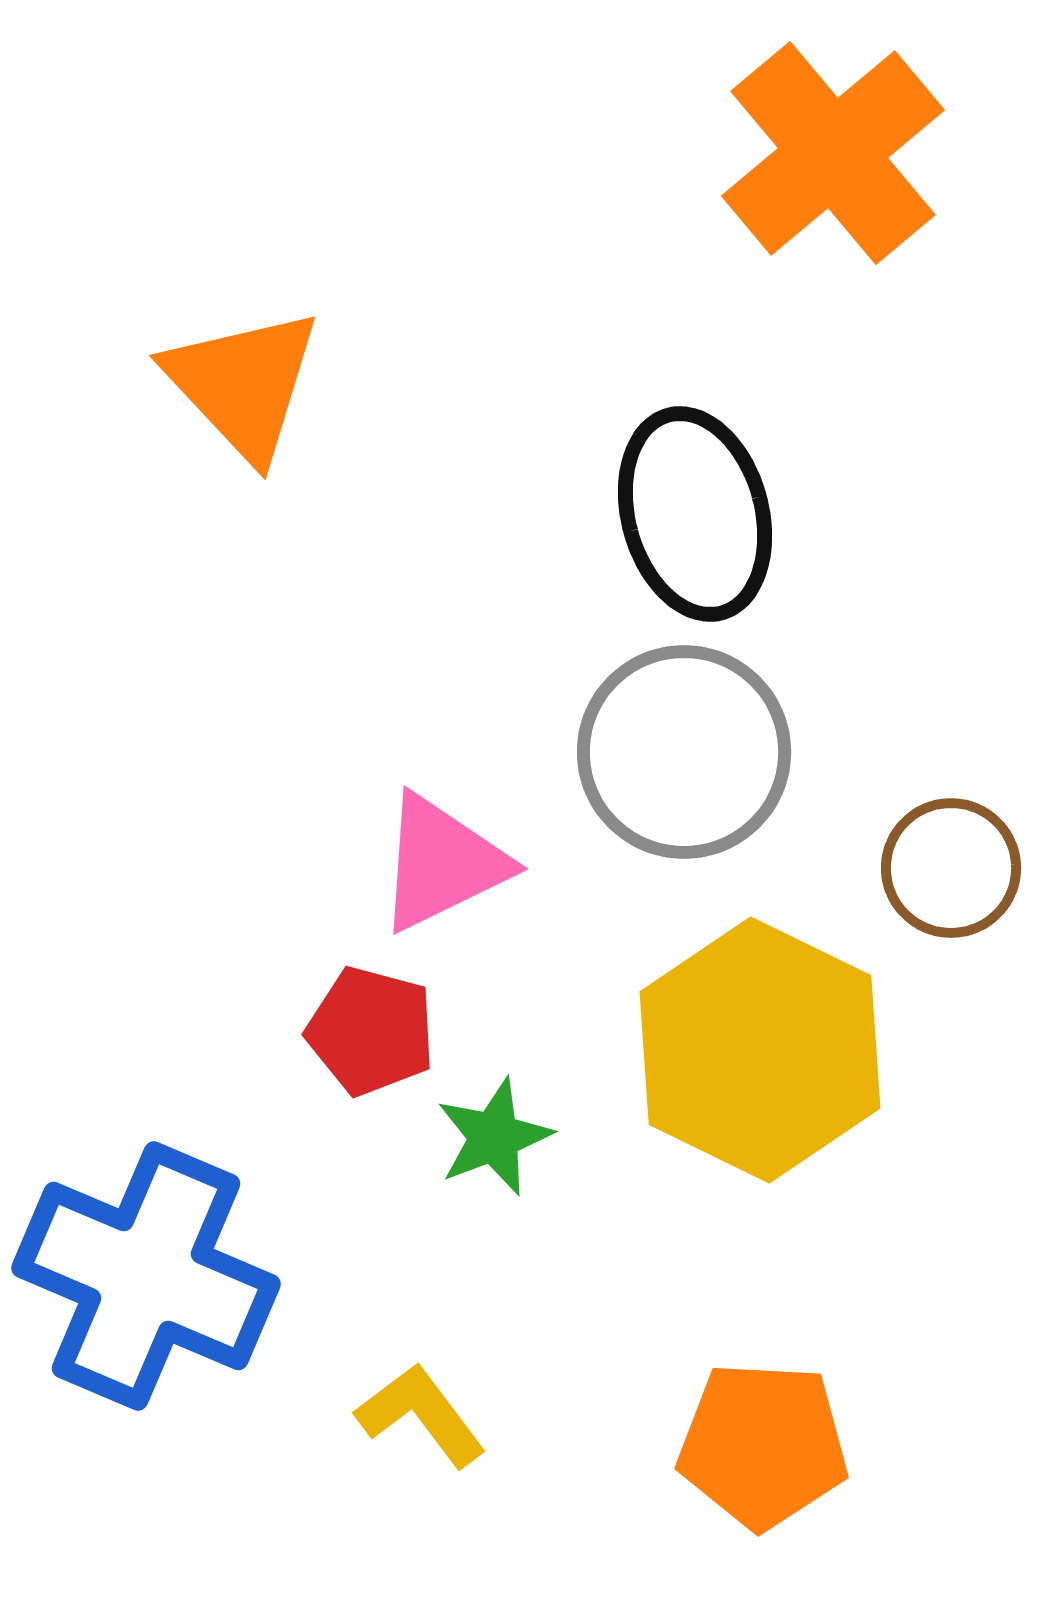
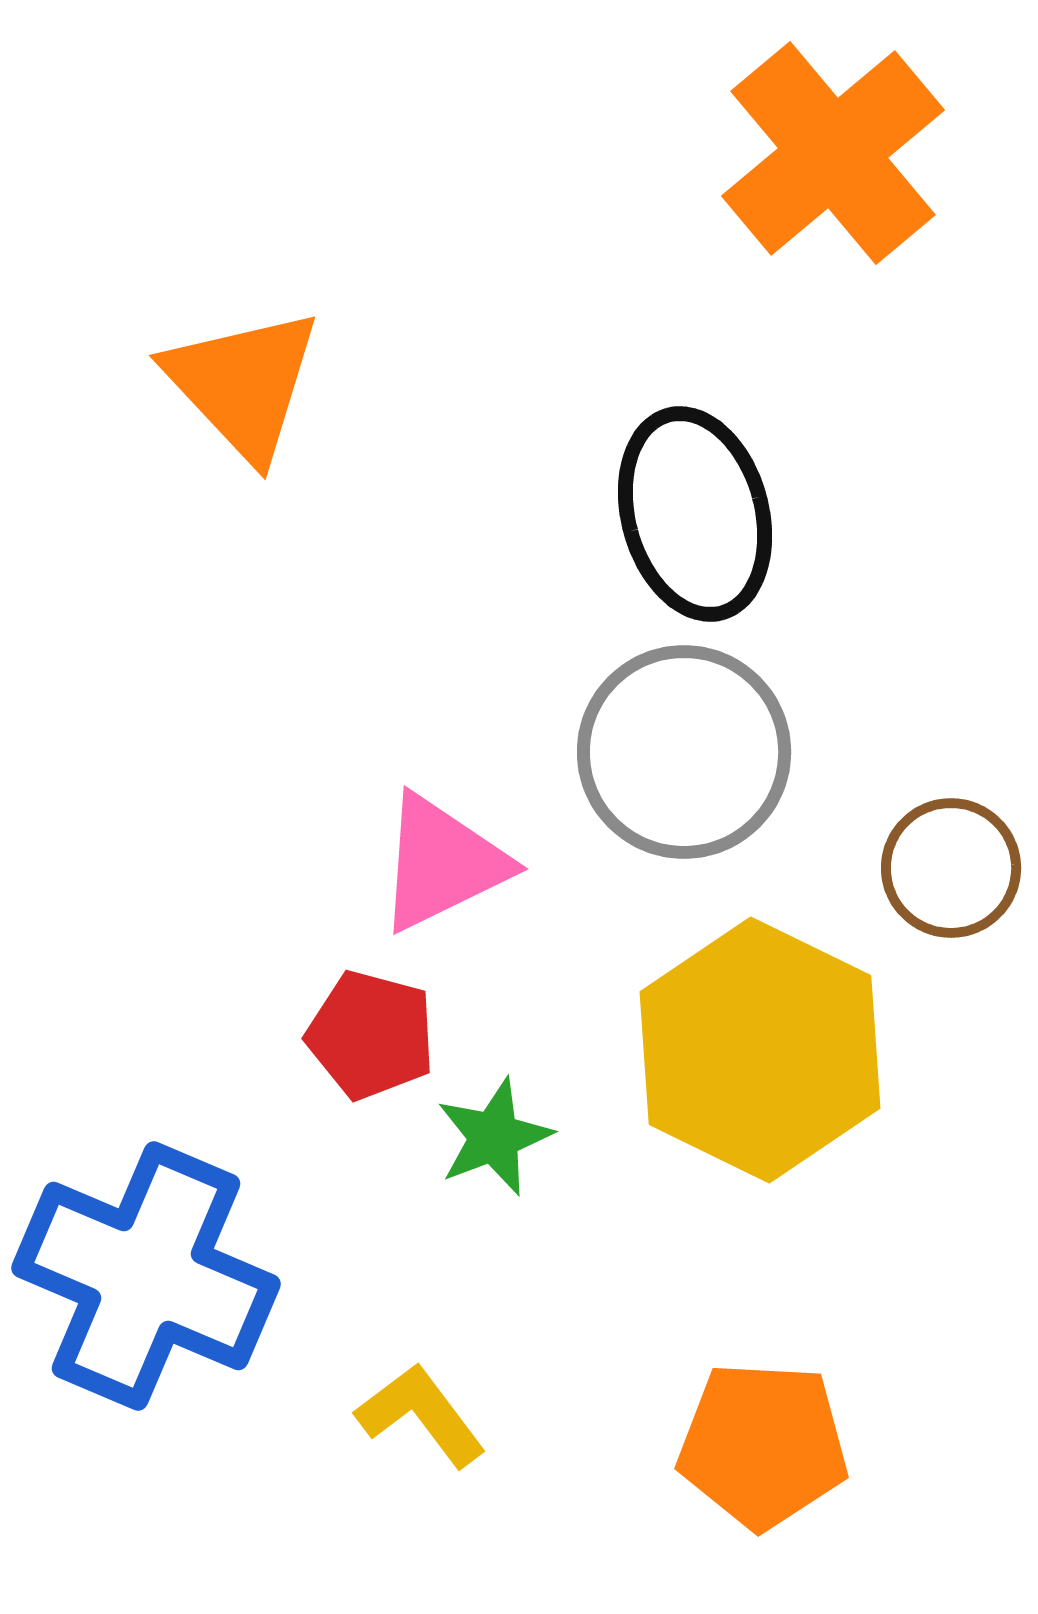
red pentagon: moved 4 px down
